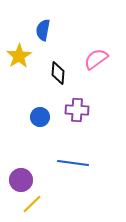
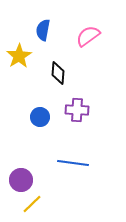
pink semicircle: moved 8 px left, 23 px up
